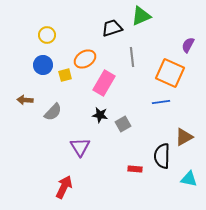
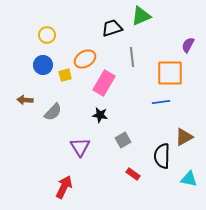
orange square: rotated 24 degrees counterclockwise
gray square: moved 16 px down
red rectangle: moved 2 px left, 5 px down; rotated 32 degrees clockwise
